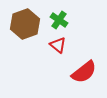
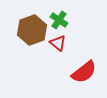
brown hexagon: moved 7 px right, 6 px down
red triangle: moved 2 px up
